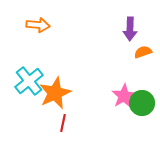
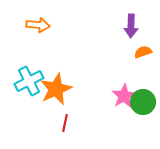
purple arrow: moved 1 px right, 3 px up
cyan cross: rotated 12 degrees clockwise
orange star: moved 1 px right, 4 px up
green circle: moved 1 px right, 1 px up
red line: moved 2 px right
